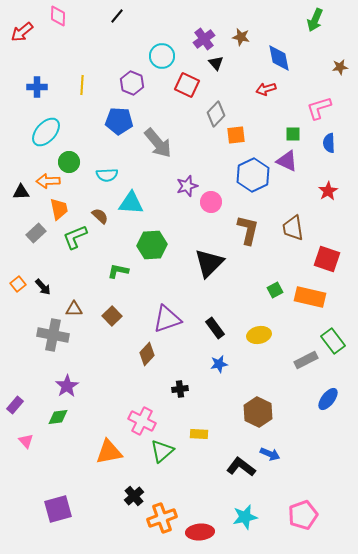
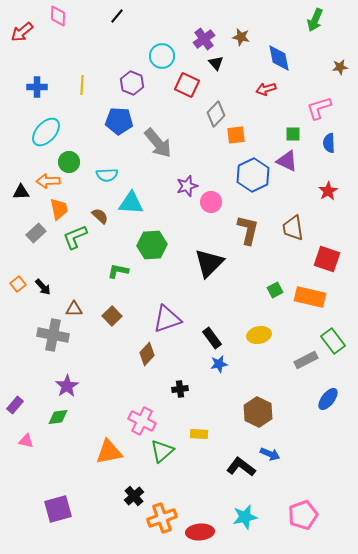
black rectangle at (215, 328): moved 3 px left, 10 px down
pink triangle at (26, 441): rotated 35 degrees counterclockwise
